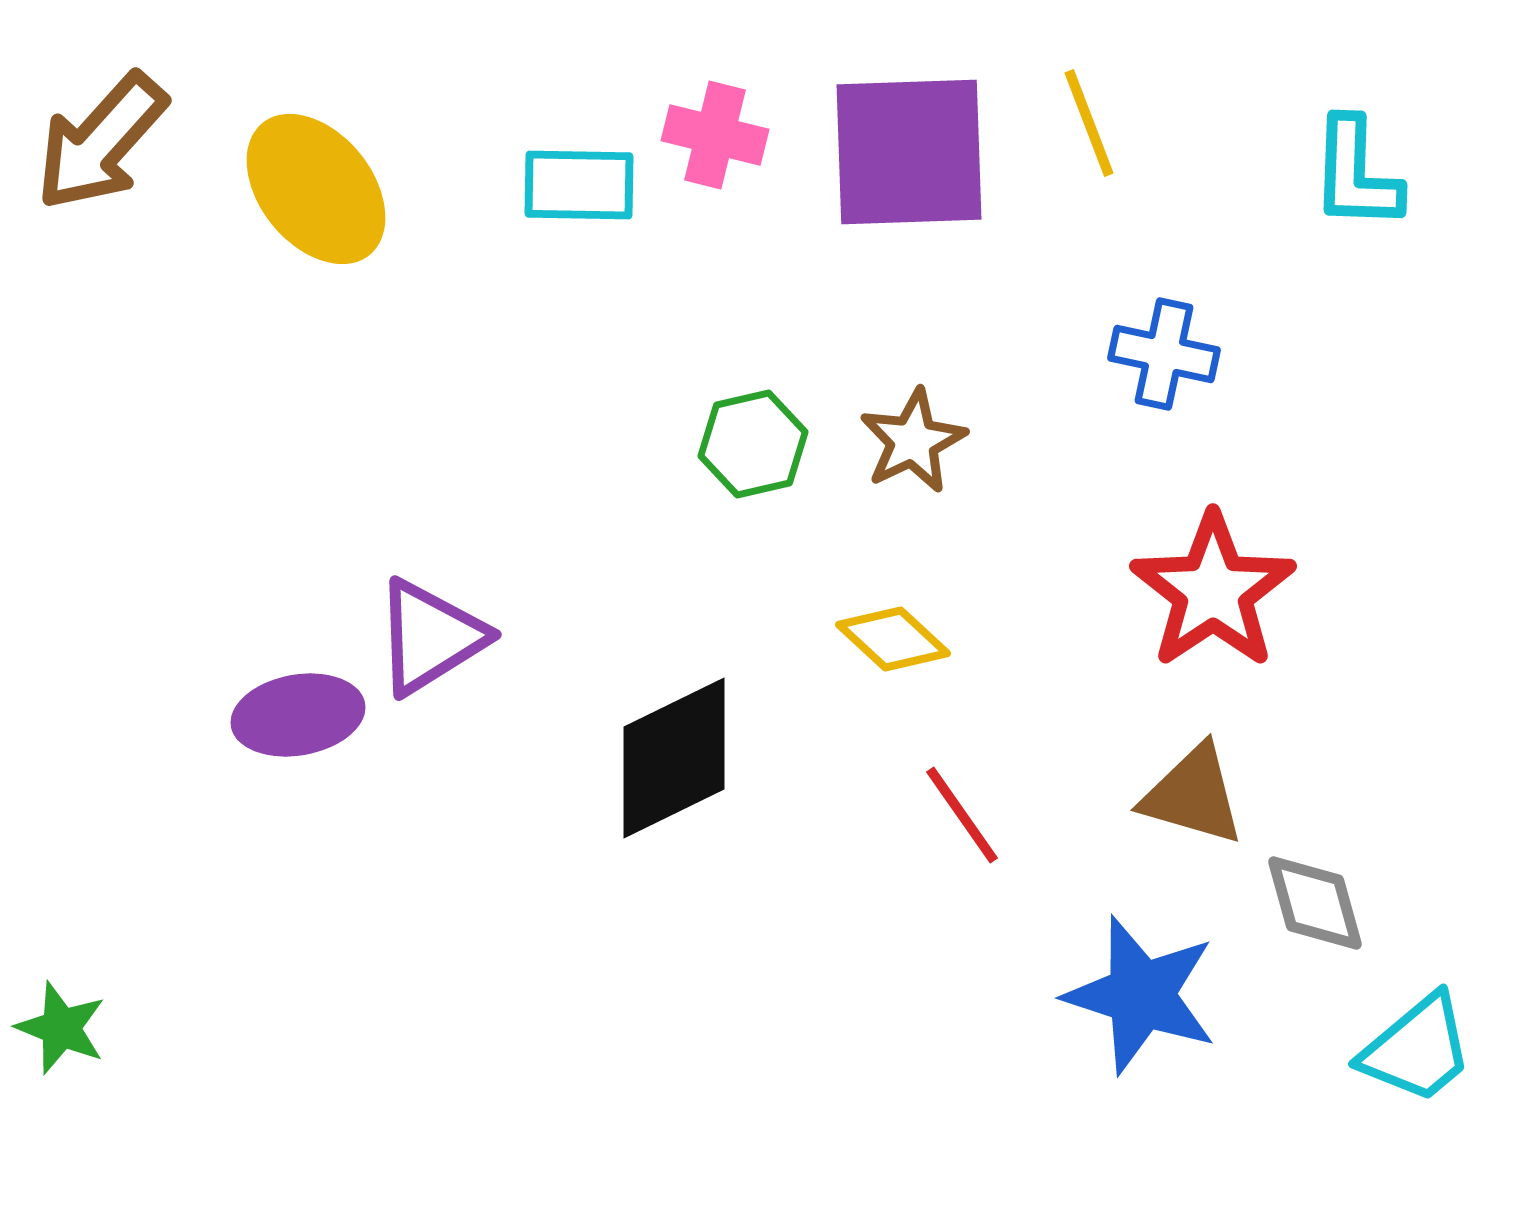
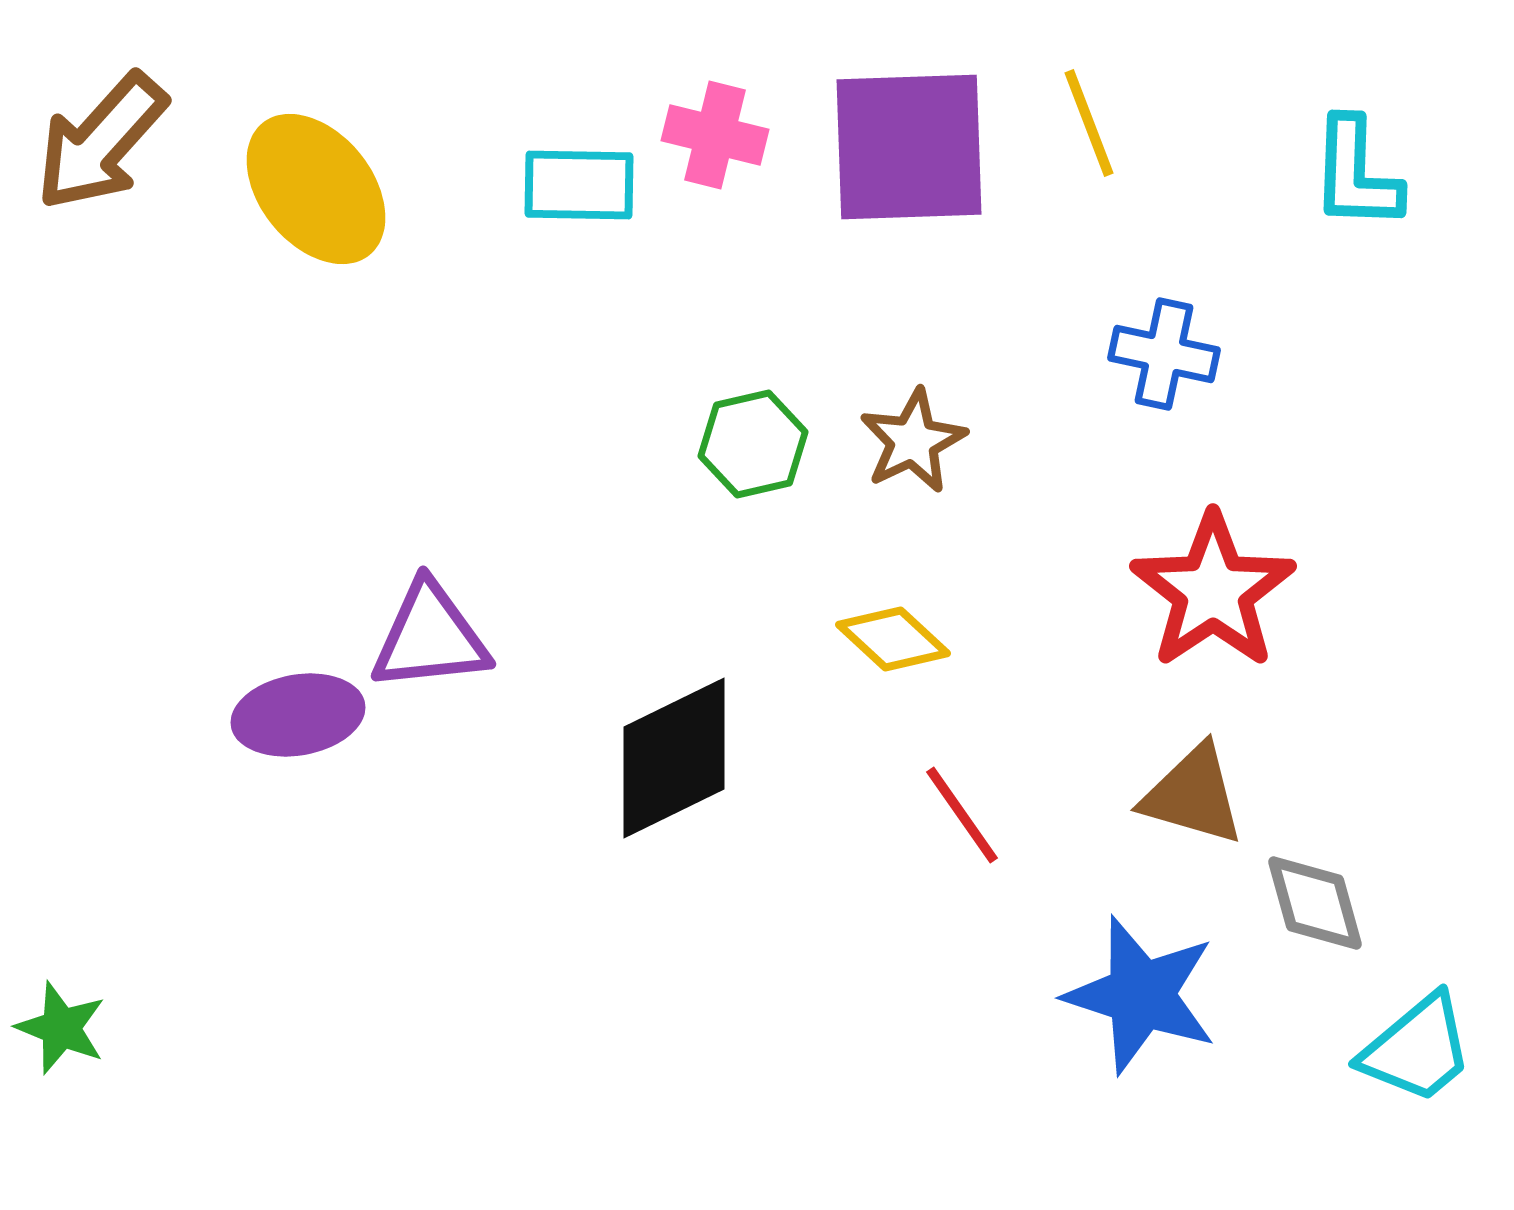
purple square: moved 5 px up
purple triangle: rotated 26 degrees clockwise
